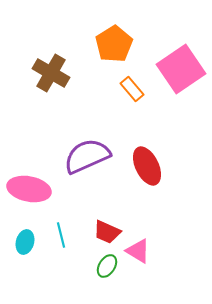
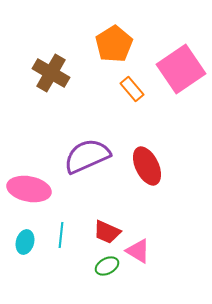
cyan line: rotated 20 degrees clockwise
green ellipse: rotated 30 degrees clockwise
